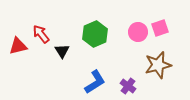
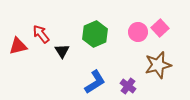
pink square: rotated 24 degrees counterclockwise
